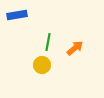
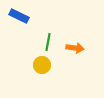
blue rectangle: moved 2 px right, 1 px down; rotated 36 degrees clockwise
orange arrow: rotated 48 degrees clockwise
